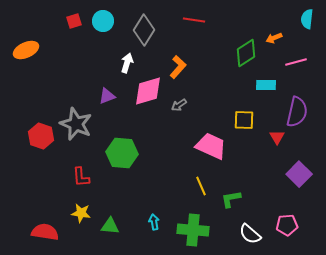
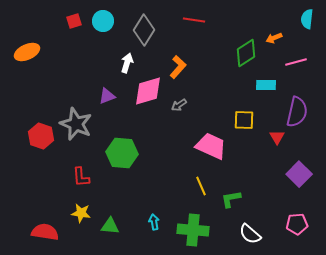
orange ellipse: moved 1 px right, 2 px down
pink pentagon: moved 10 px right, 1 px up
